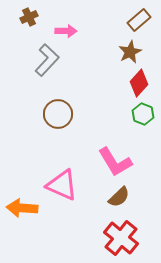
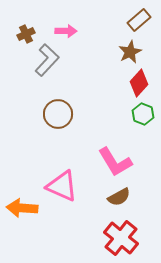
brown cross: moved 3 px left, 17 px down
pink triangle: moved 1 px down
brown semicircle: rotated 15 degrees clockwise
